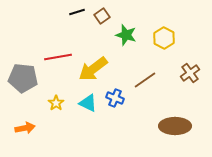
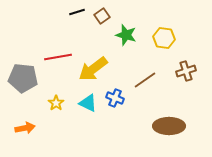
yellow hexagon: rotated 20 degrees counterclockwise
brown cross: moved 4 px left, 2 px up; rotated 18 degrees clockwise
brown ellipse: moved 6 px left
